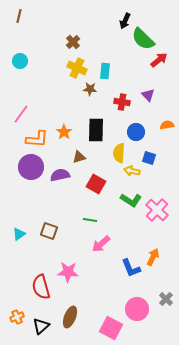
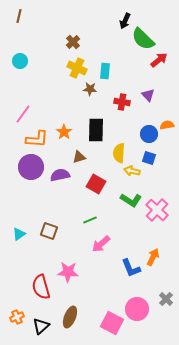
pink line: moved 2 px right
blue circle: moved 13 px right, 2 px down
green line: rotated 32 degrees counterclockwise
pink square: moved 1 px right, 5 px up
